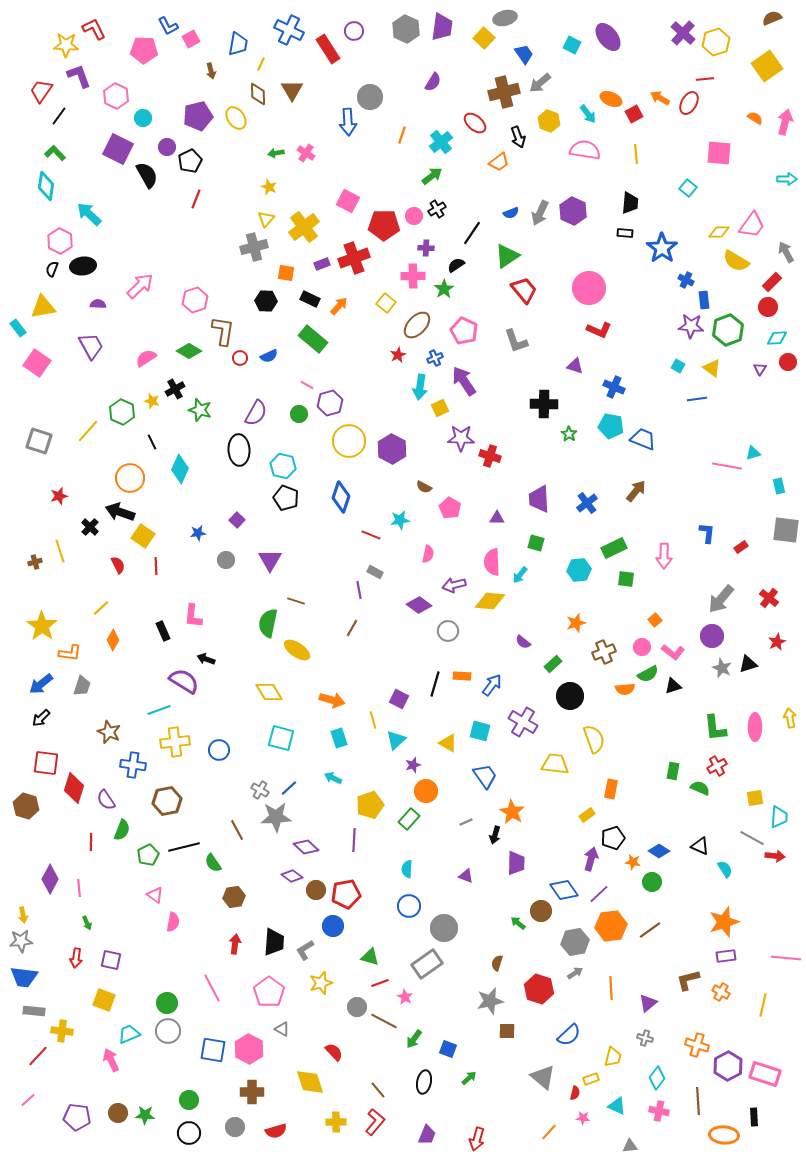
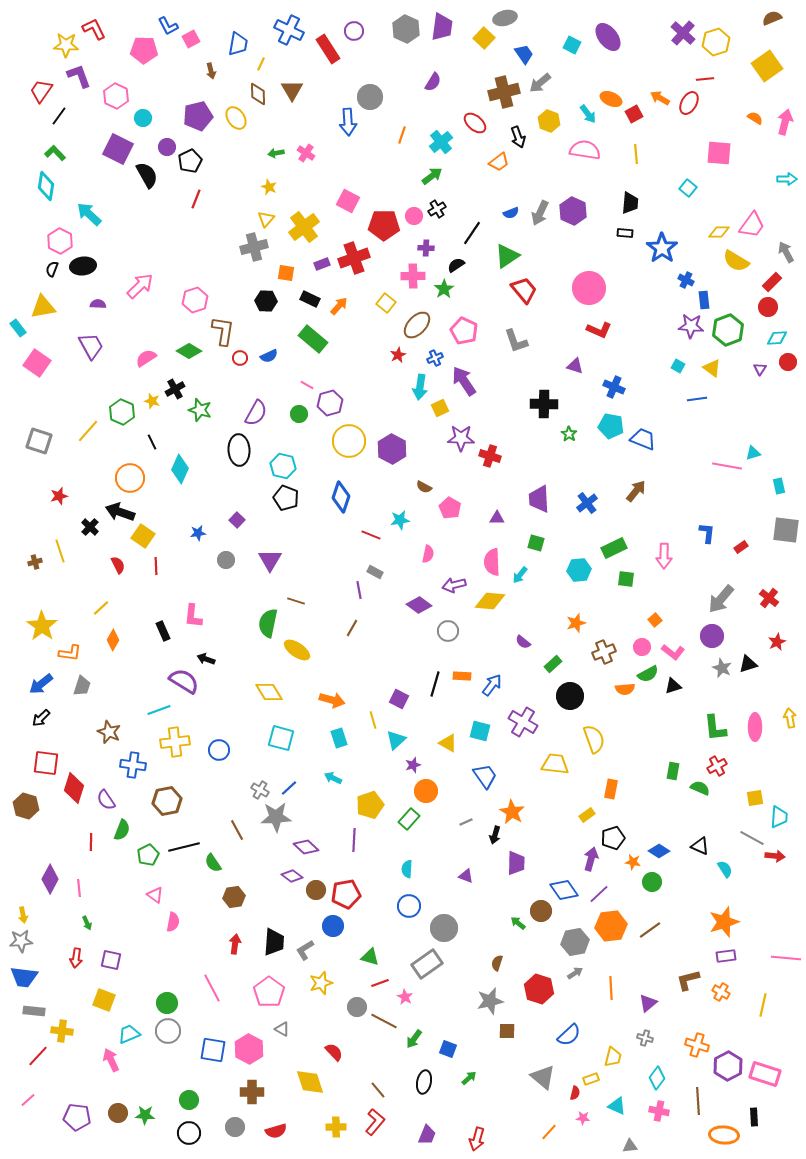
yellow cross at (336, 1122): moved 5 px down
